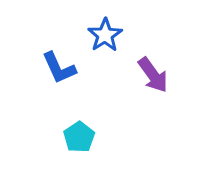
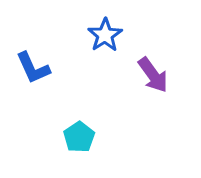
blue L-shape: moved 26 px left
